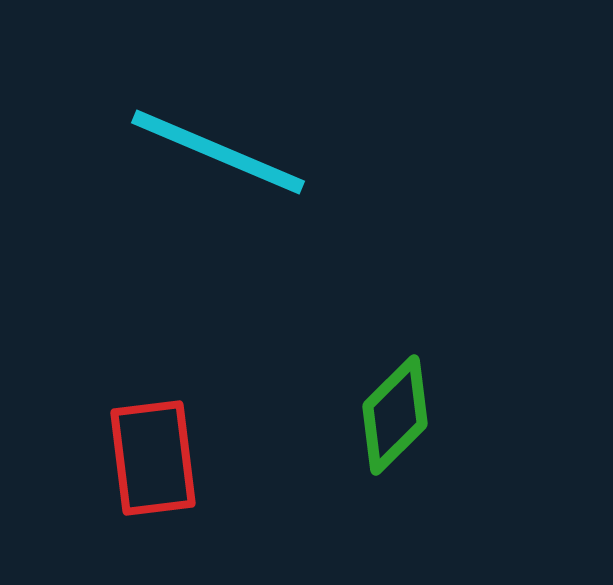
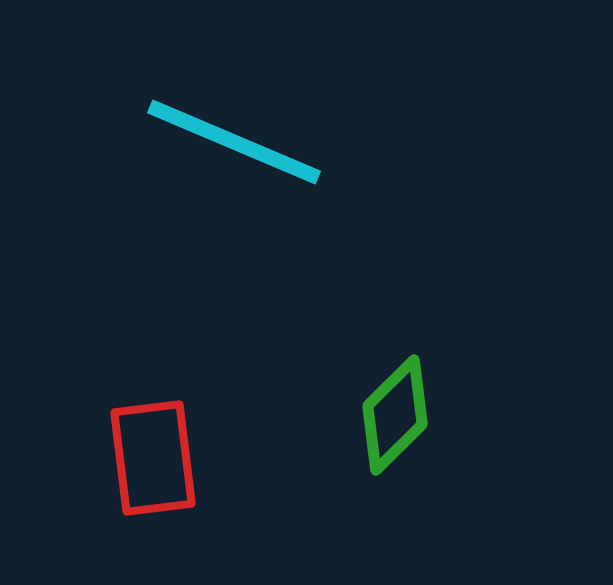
cyan line: moved 16 px right, 10 px up
